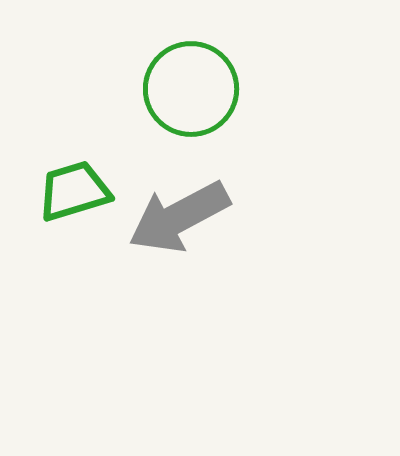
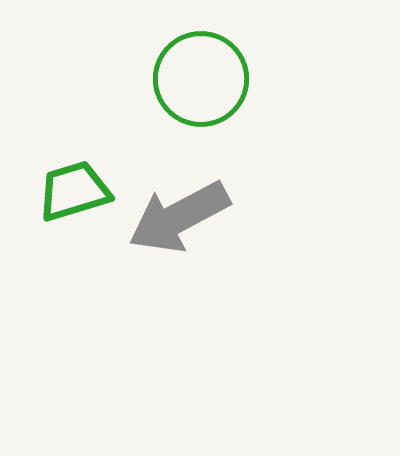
green circle: moved 10 px right, 10 px up
